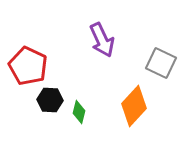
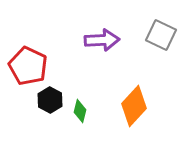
purple arrow: rotated 68 degrees counterclockwise
gray square: moved 28 px up
black hexagon: rotated 25 degrees clockwise
green diamond: moved 1 px right, 1 px up
